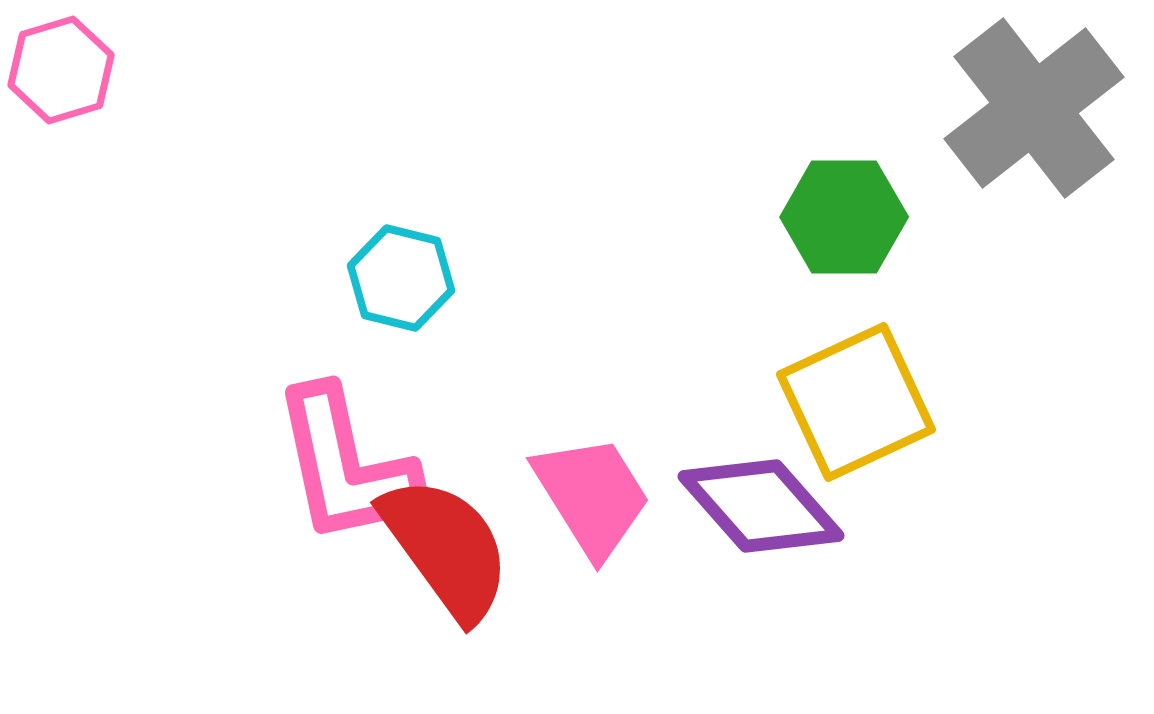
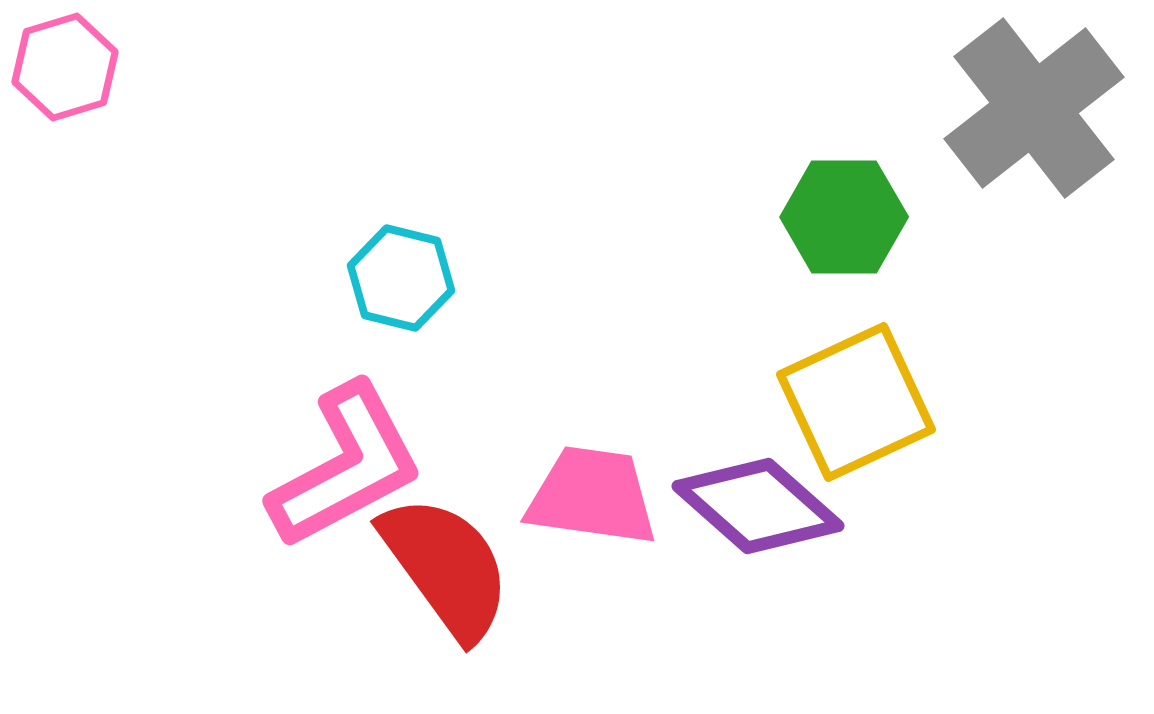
pink hexagon: moved 4 px right, 3 px up
pink L-shape: rotated 106 degrees counterclockwise
pink trapezoid: rotated 50 degrees counterclockwise
purple diamond: moved 3 px left; rotated 7 degrees counterclockwise
red semicircle: moved 19 px down
